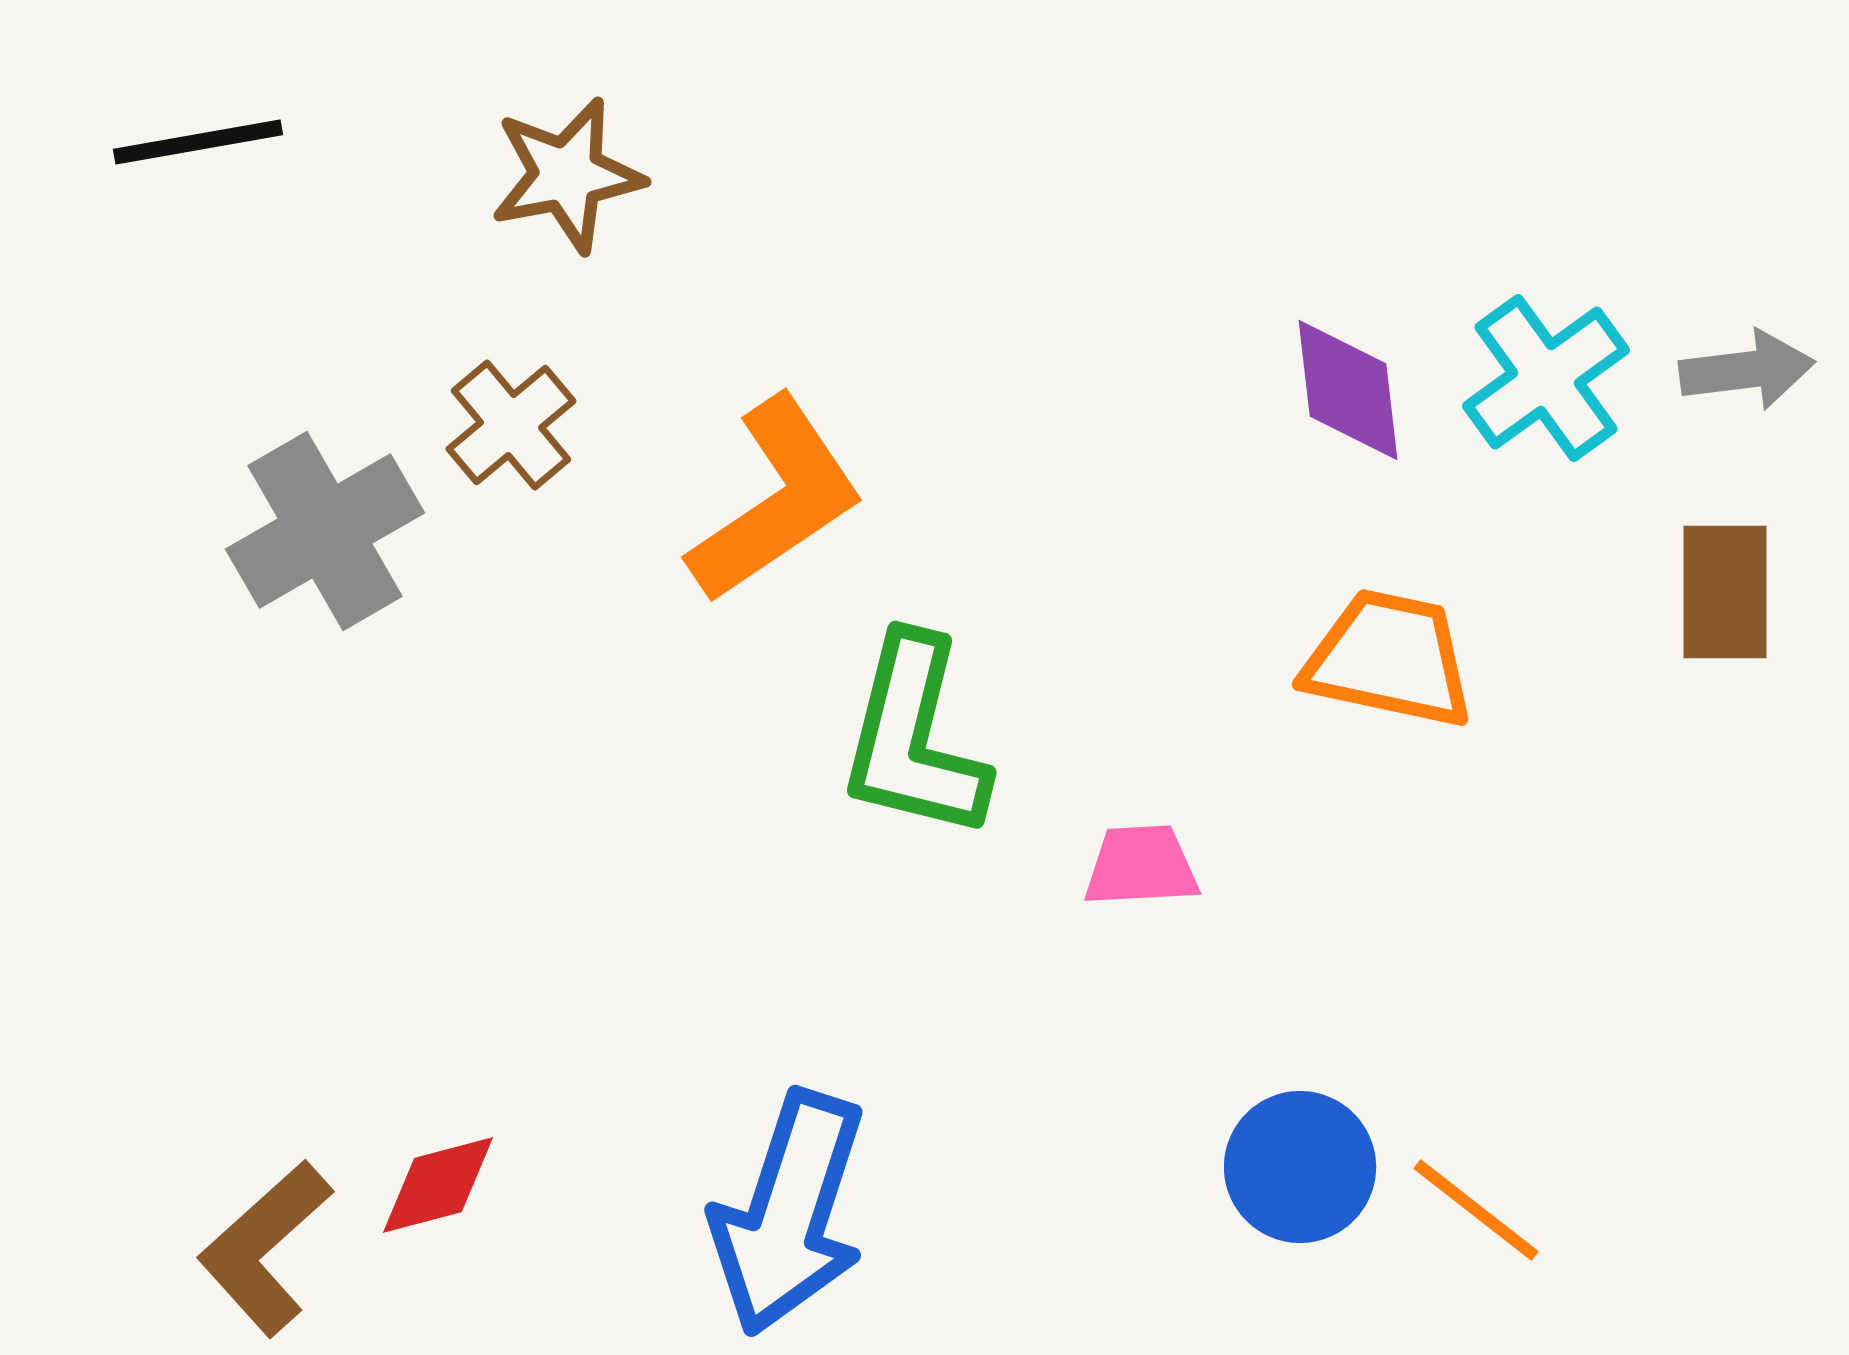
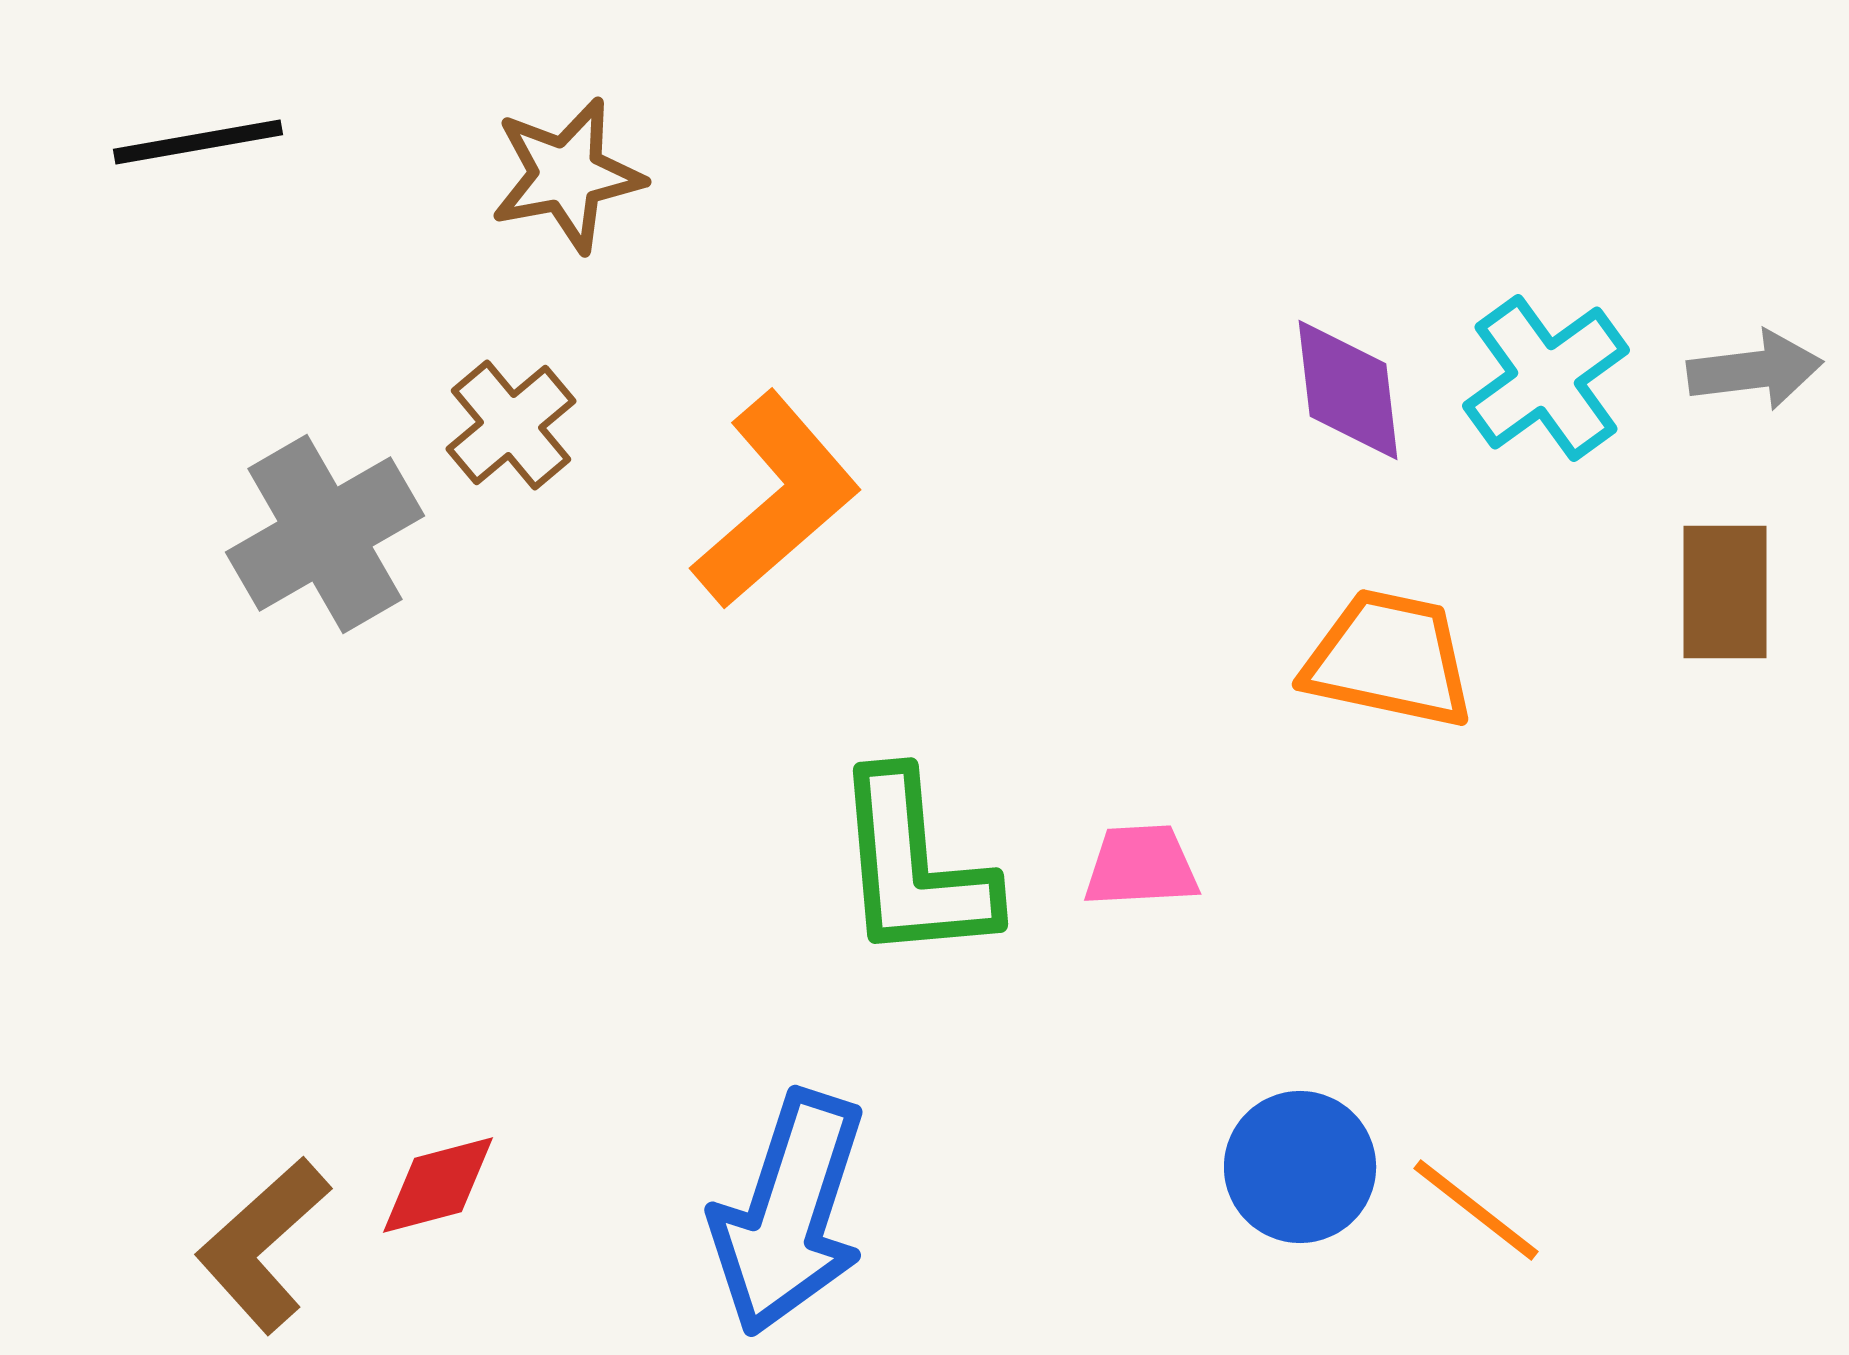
gray arrow: moved 8 px right
orange L-shape: rotated 7 degrees counterclockwise
gray cross: moved 3 px down
green L-shape: moved 129 px down; rotated 19 degrees counterclockwise
brown L-shape: moved 2 px left, 3 px up
